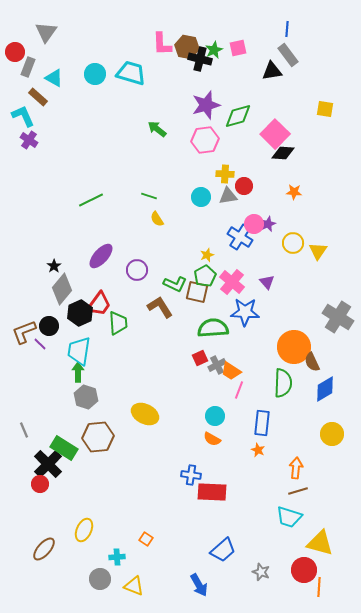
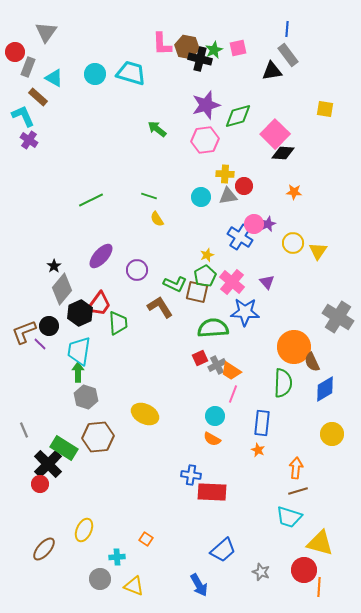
pink line at (239, 390): moved 6 px left, 4 px down
